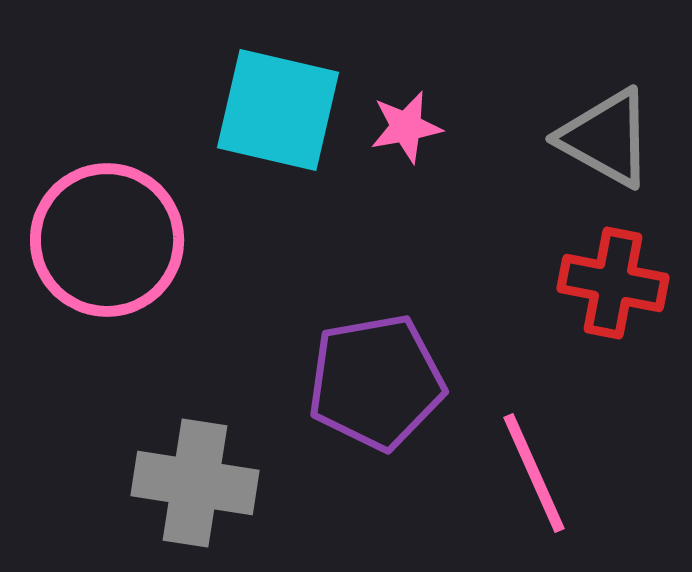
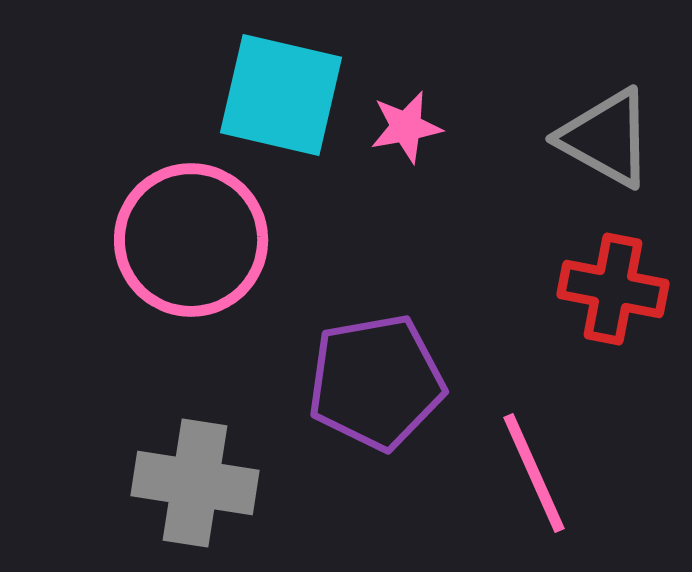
cyan square: moved 3 px right, 15 px up
pink circle: moved 84 px right
red cross: moved 6 px down
